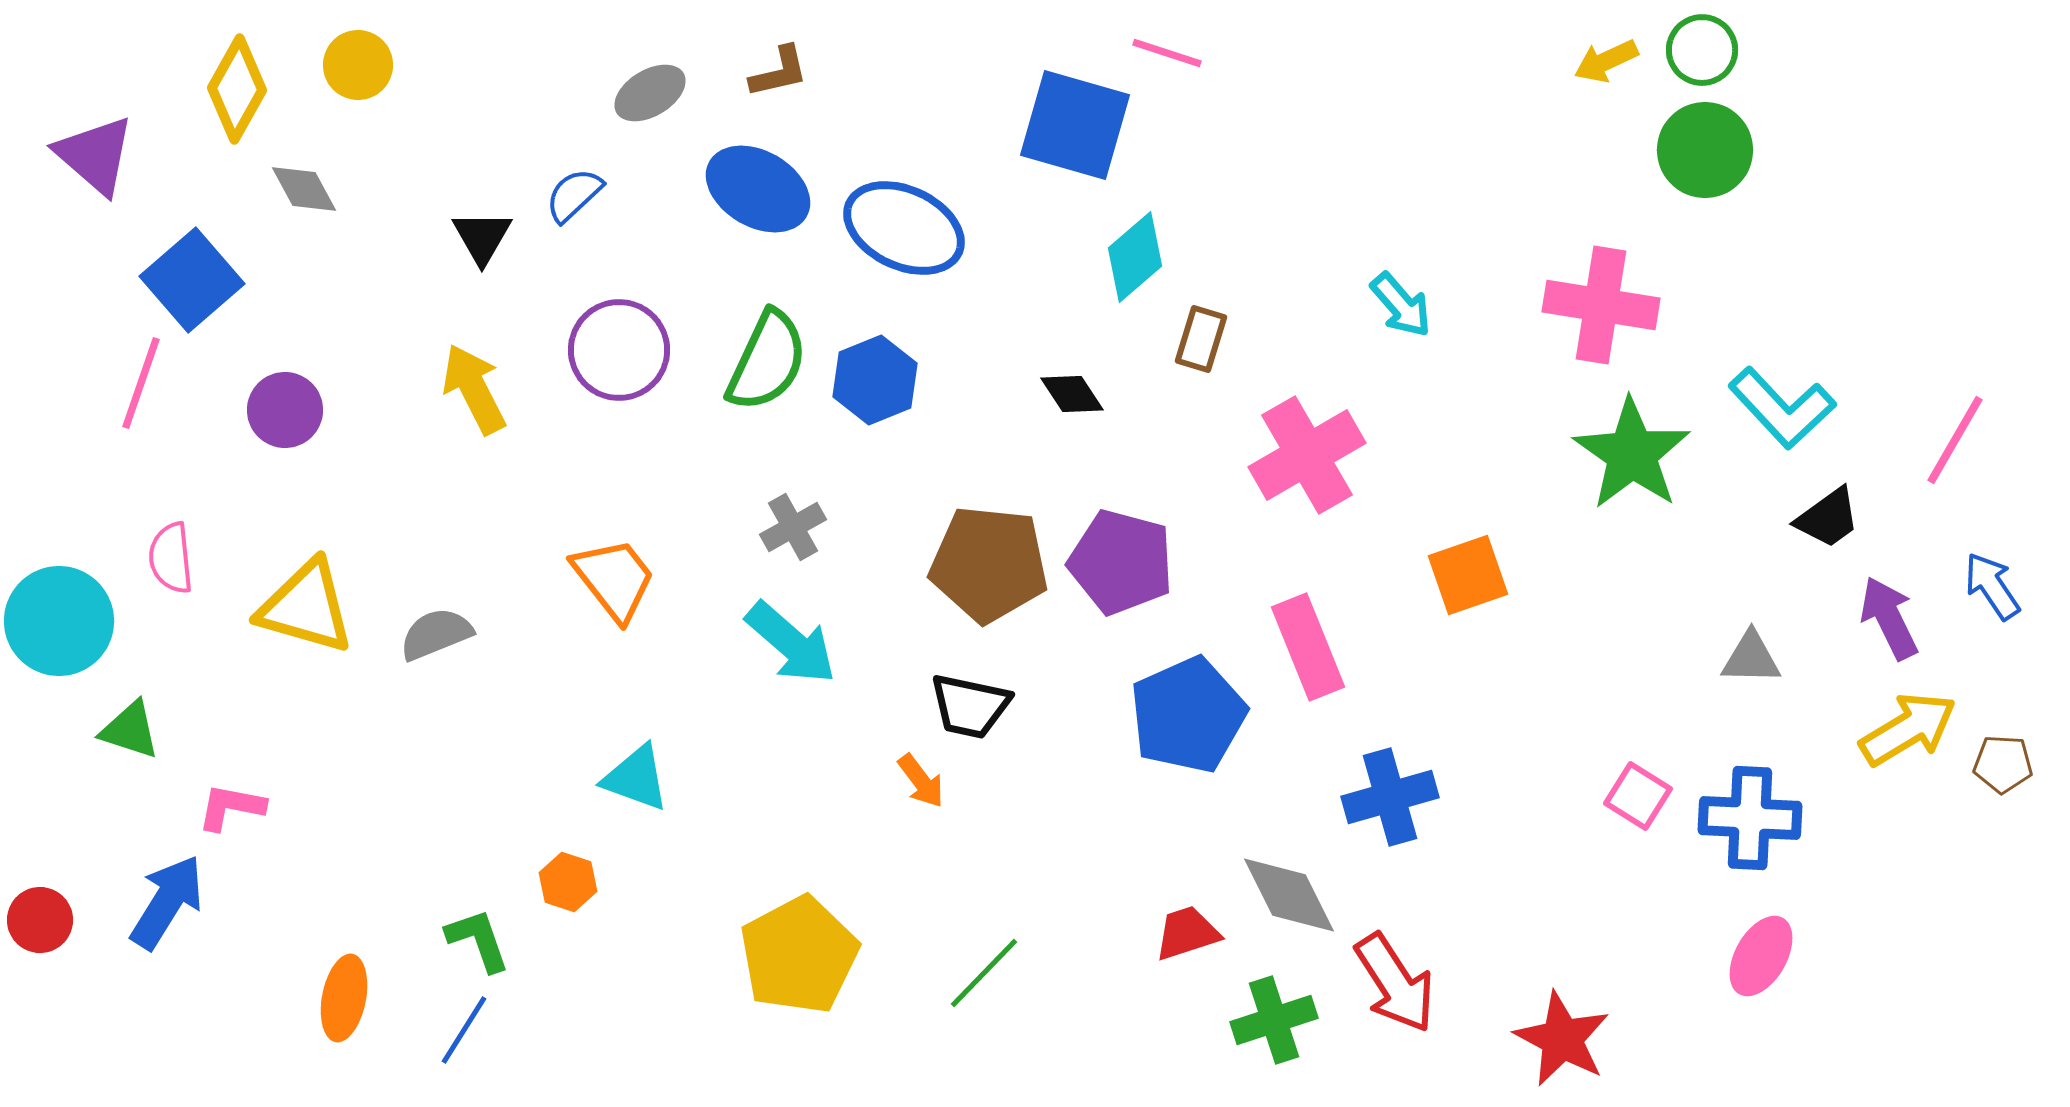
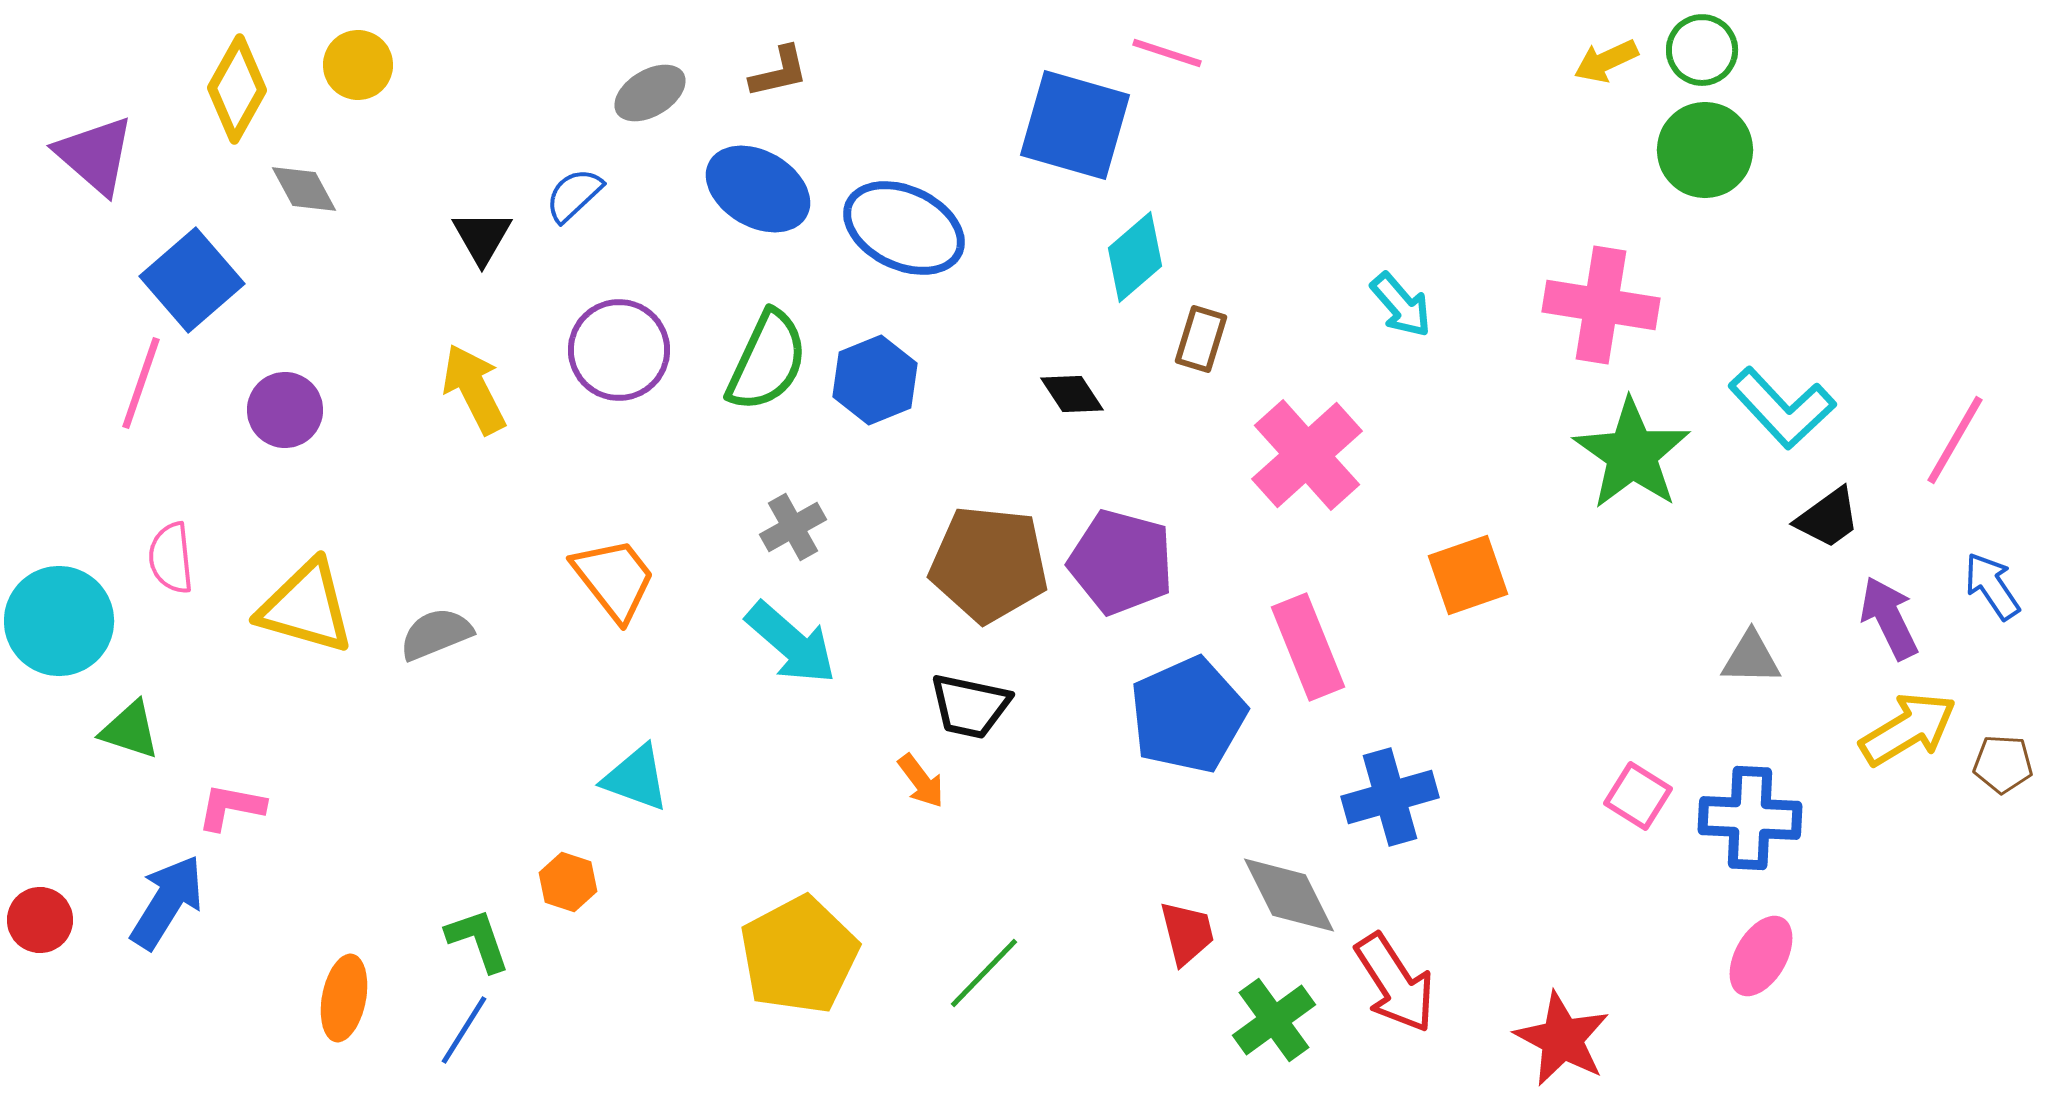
pink cross at (1307, 455): rotated 12 degrees counterclockwise
red trapezoid at (1187, 933): rotated 94 degrees clockwise
green cross at (1274, 1020): rotated 18 degrees counterclockwise
